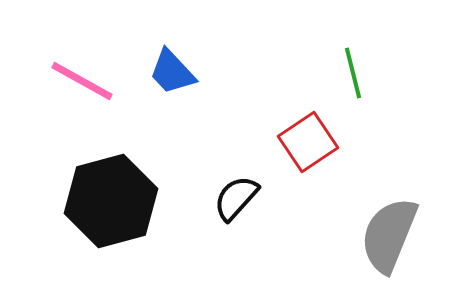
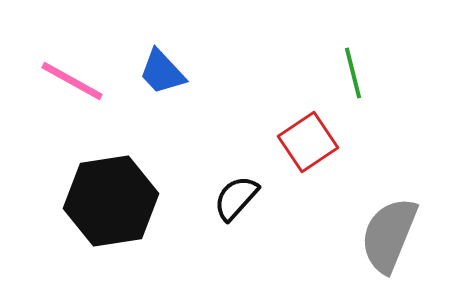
blue trapezoid: moved 10 px left
pink line: moved 10 px left
black hexagon: rotated 6 degrees clockwise
